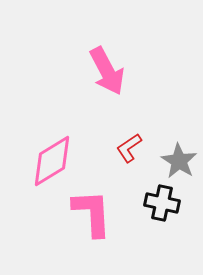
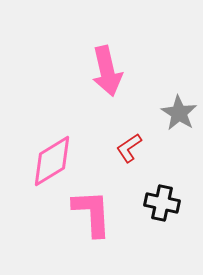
pink arrow: rotated 15 degrees clockwise
gray star: moved 48 px up
